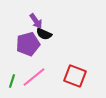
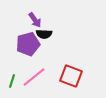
purple arrow: moved 1 px left, 1 px up
black semicircle: rotated 21 degrees counterclockwise
red square: moved 4 px left
